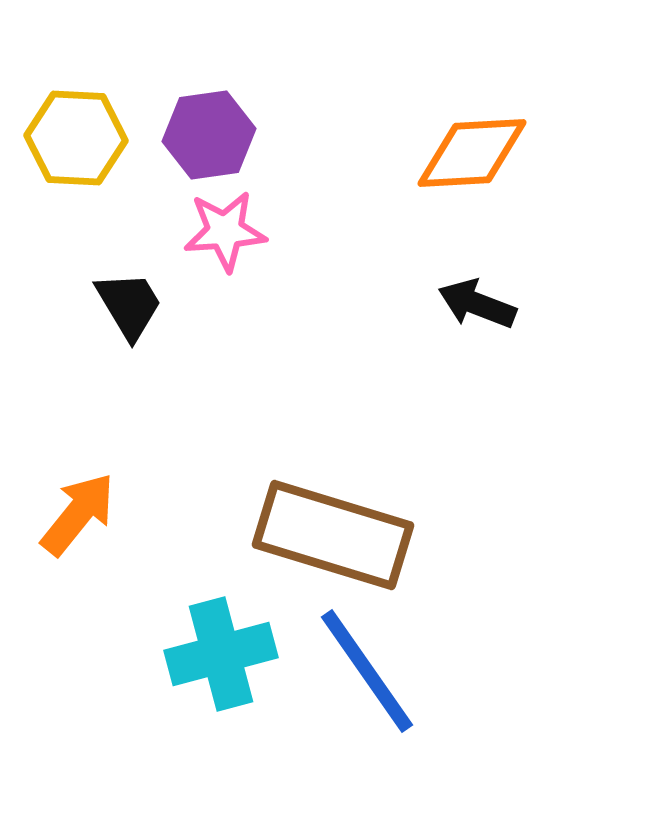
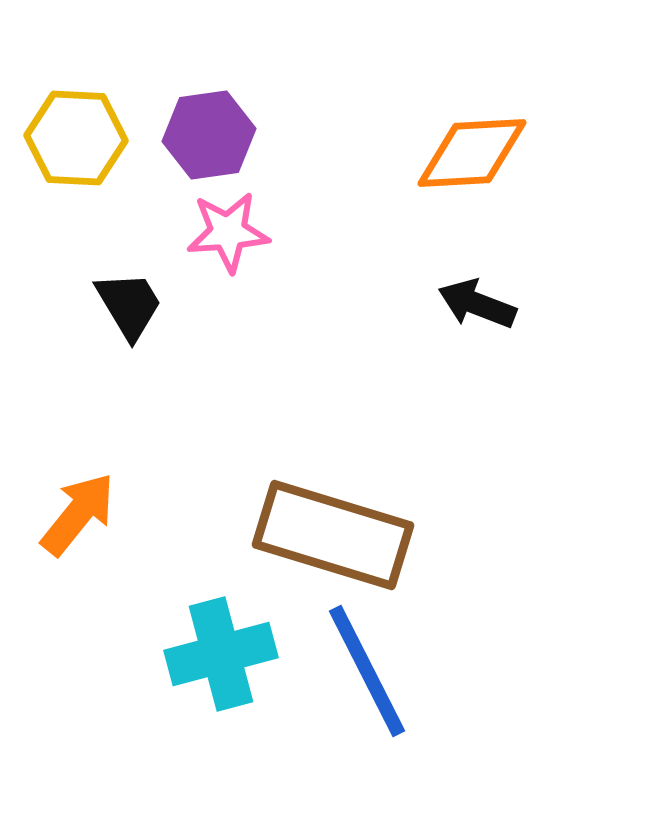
pink star: moved 3 px right, 1 px down
blue line: rotated 8 degrees clockwise
